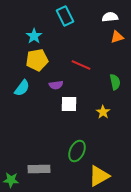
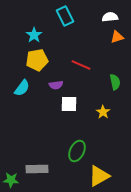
cyan star: moved 1 px up
gray rectangle: moved 2 px left
